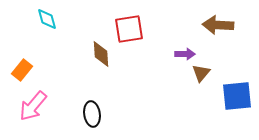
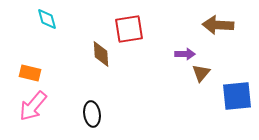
orange rectangle: moved 8 px right, 3 px down; rotated 65 degrees clockwise
